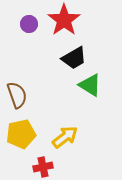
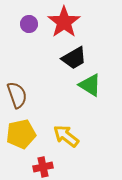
red star: moved 2 px down
yellow arrow: moved 1 px right, 1 px up; rotated 104 degrees counterclockwise
